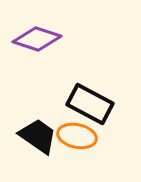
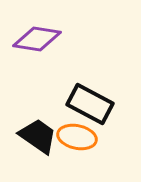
purple diamond: rotated 9 degrees counterclockwise
orange ellipse: moved 1 px down
